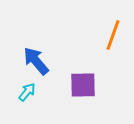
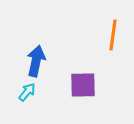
orange line: rotated 12 degrees counterclockwise
blue arrow: rotated 52 degrees clockwise
